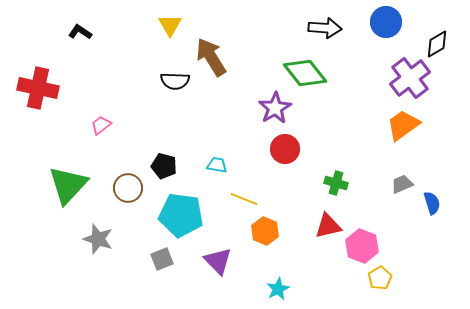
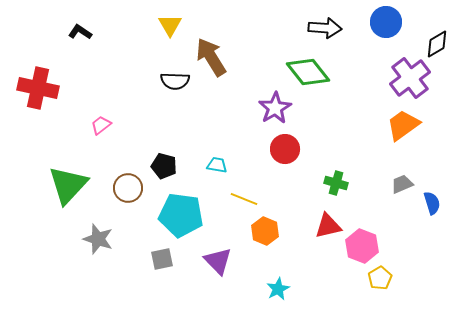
green diamond: moved 3 px right, 1 px up
gray square: rotated 10 degrees clockwise
